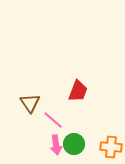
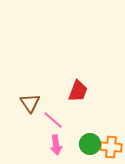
green circle: moved 16 px right
